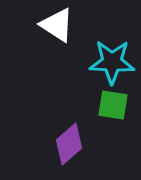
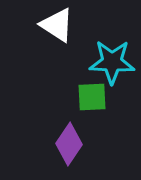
green square: moved 21 px left, 8 px up; rotated 12 degrees counterclockwise
purple diamond: rotated 15 degrees counterclockwise
